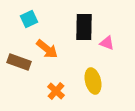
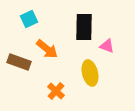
pink triangle: moved 3 px down
yellow ellipse: moved 3 px left, 8 px up
